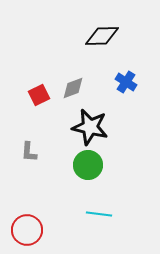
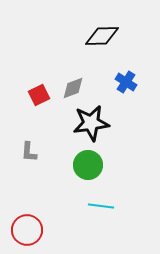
black star: moved 1 px right, 4 px up; rotated 21 degrees counterclockwise
cyan line: moved 2 px right, 8 px up
